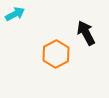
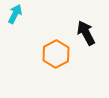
cyan arrow: rotated 36 degrees counterclockwise
